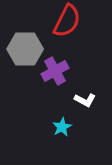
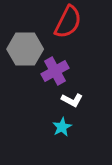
red semicircle: moved 1 px right, 1 px down
white L-shape: moved 13 px left
